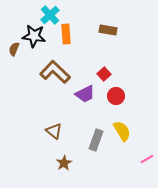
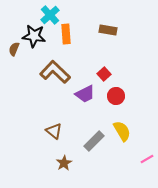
gray rectangle: moved 2 px left, 1 px down; rotated 25 degrees clockwise
